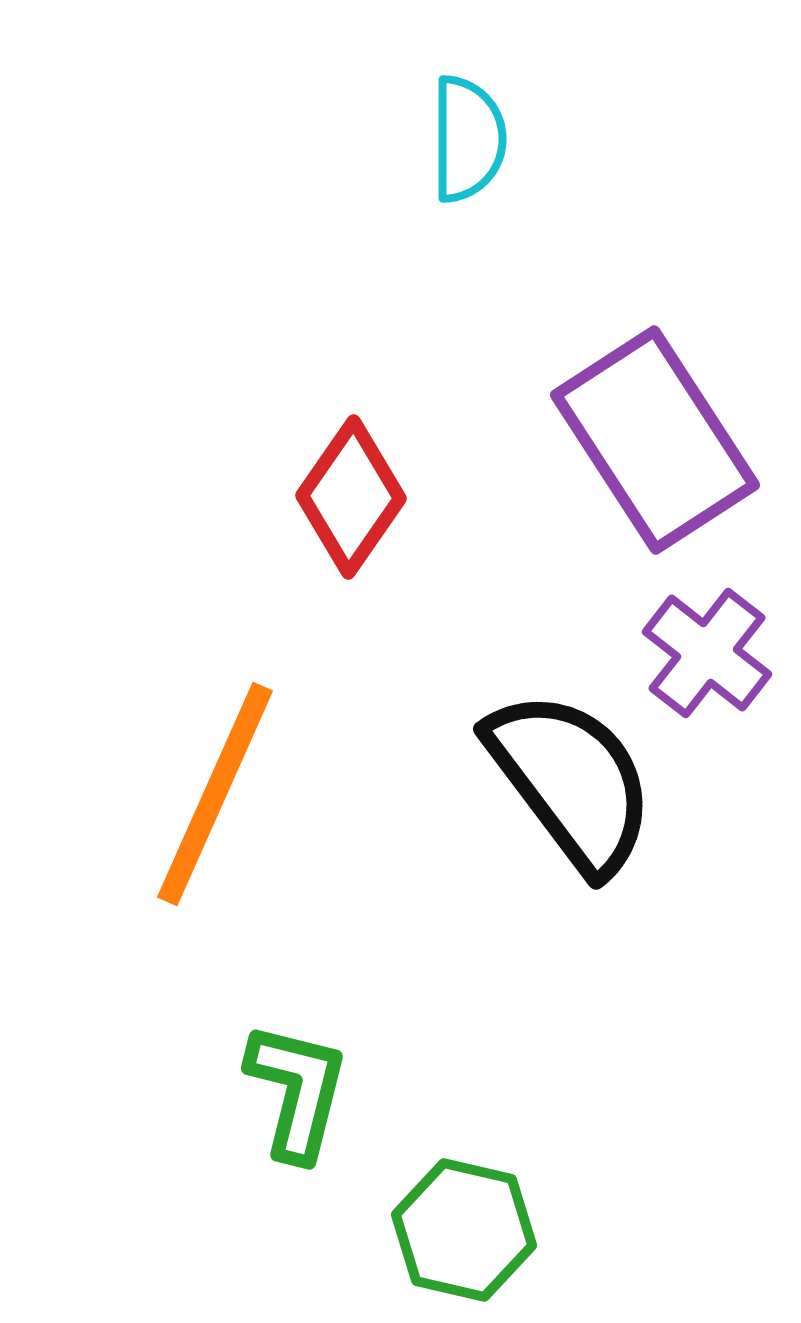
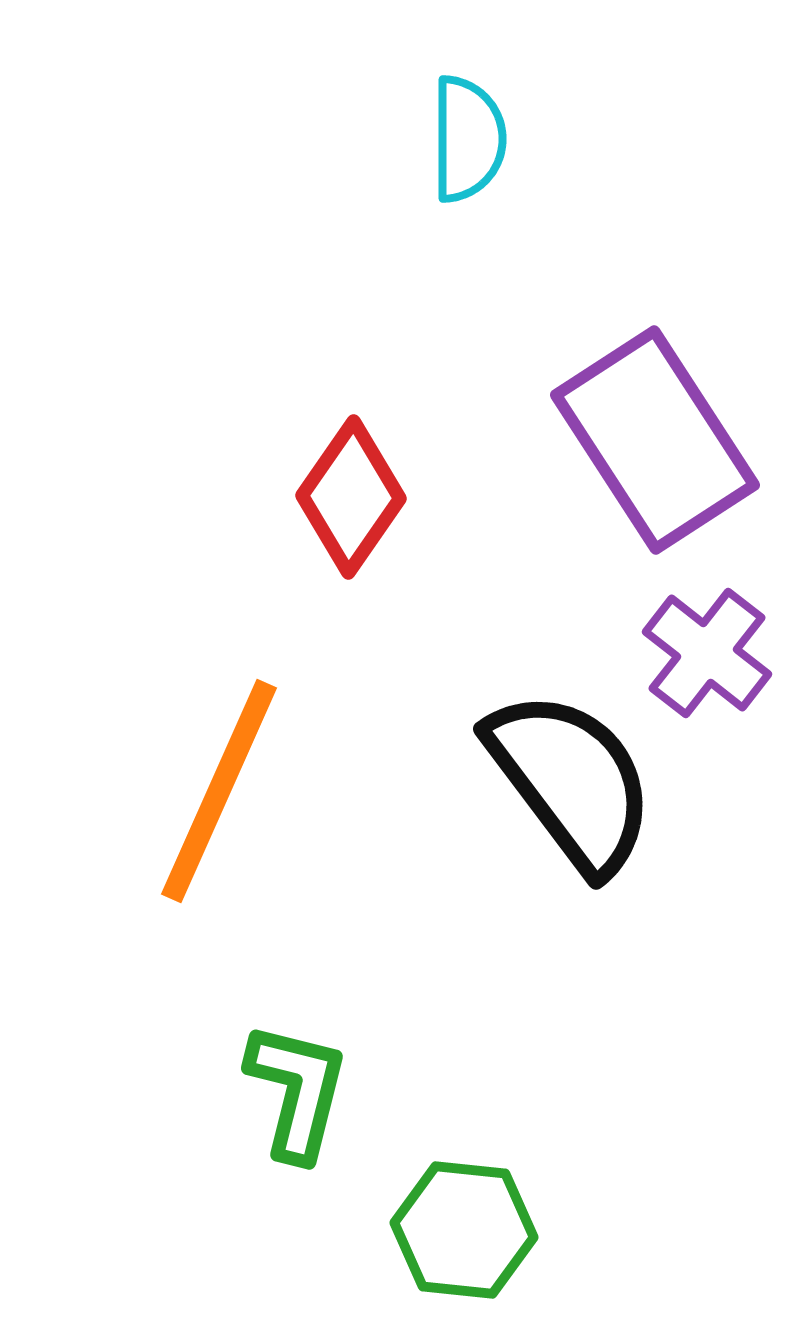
orange line: moved 4 px right, 3 px up
green hexagon: rotated 7 degrees counterclockwise
